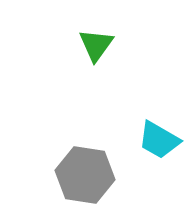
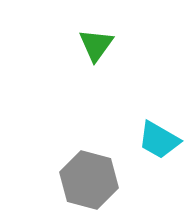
gray hexagon: moved 4 px right, 5 px down; rotated 6 degrees clockwise
